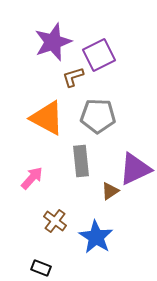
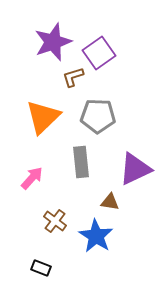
purple square: moved 2 px up; rotated 8 degrees counterclockwise
orange triangle: moved 4 px left, 1 px up; rotated 48 degrees clockwise
gray rectangle: moved 1 px down
brown triangle: moved 11 px down; rotated 42 degrees clockwise
blue star: moved 1 px up
